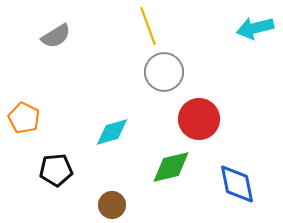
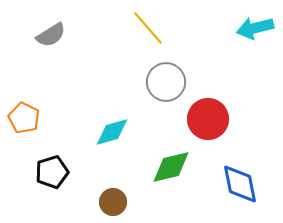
yellow line: moved 2 px down; rotated 21 degrees counterclockwise
gray semicircle: moved 5 px left, 1 px up
gray circle: moved 2 px right, 10 px down
red circle: moved 9 px right
black pentagon: moved 4 px left, 2 px down; rotated 12 degrees counterclockwise
blue diamond: moved 3 px right
brown circle: moved 1 px right, 3 px up
